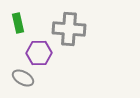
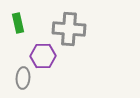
purple hexagon: moved 4 px right, 3 px down
gray ellipse: rotated 65 degrees clockwise
